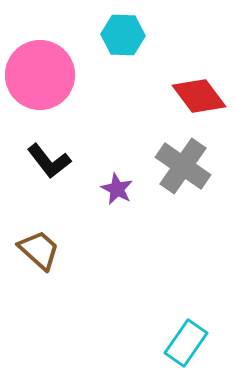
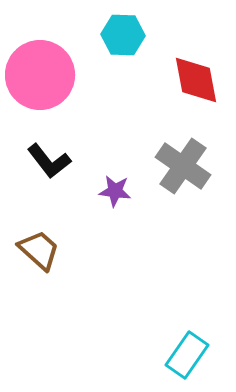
red diamond: moved 3 px left, 16 px up; rotated 26 degrees clockwise
purple star: moved 2 px left, 2 px down; rotated 20 degrees counterclockwise
cyan rectangle: moved 1 px right, 12 px down
